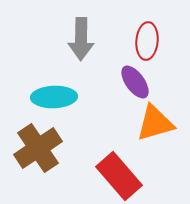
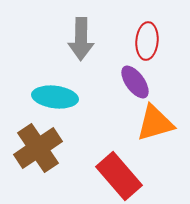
cyan ellipse: moved 1 px right; rotated 9 degrees clockwise
